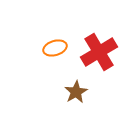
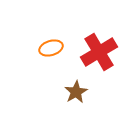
orange ellipse: moved 4 px left
